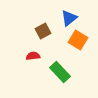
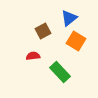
orange square: moved 2 px left, 1 px down
